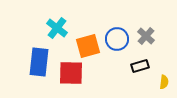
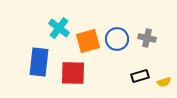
cyan cross: moved 2 px right
gray cross: moved 1 px right, 2 px down; rotated 30 degrees counterclockwise
orange square: moved 5 px up
black rectangle: moved 10 px down
red square: moved 2 px right
yellow semicircle: rotated 64 degrees clockwise
